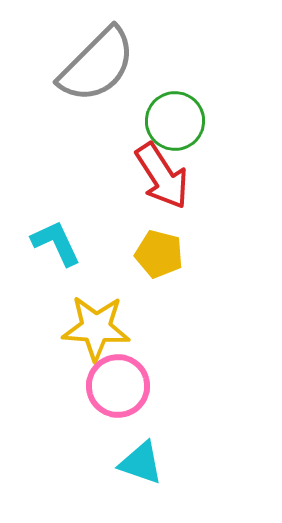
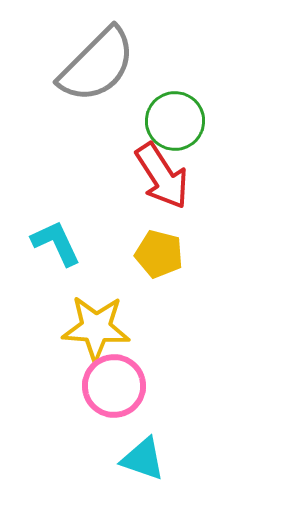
pink circle: moved 4 px left
cyan triangle: moved 2 px right, 4 px up
